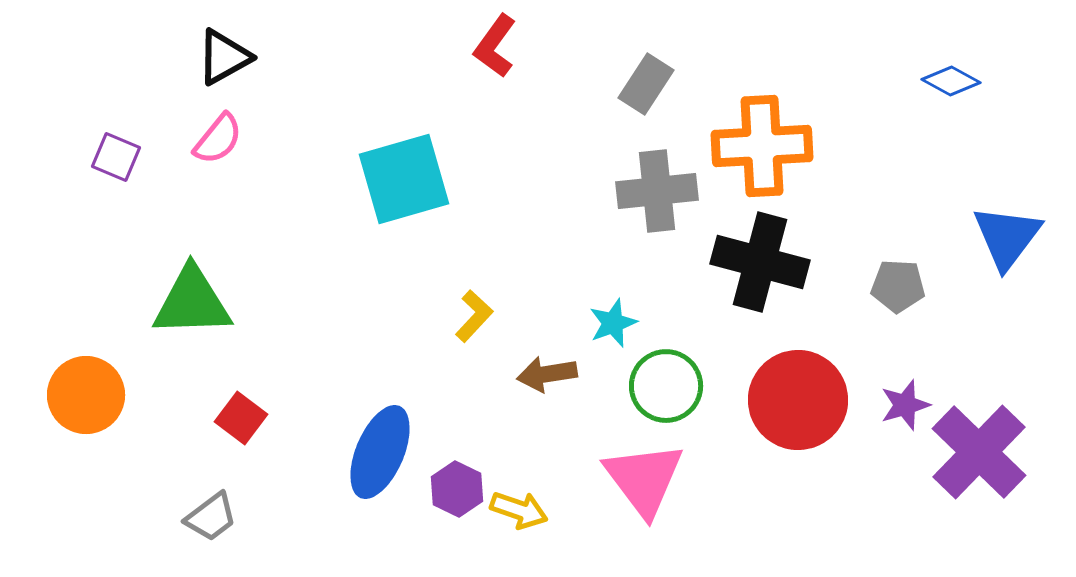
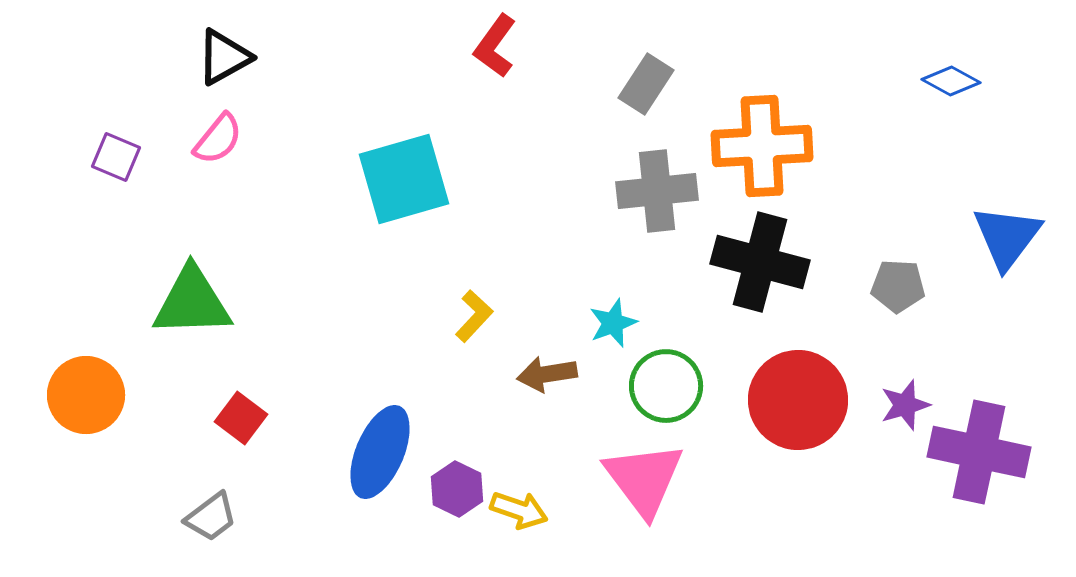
purple cross: rotated 32 degrees counterclockwise
